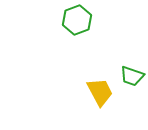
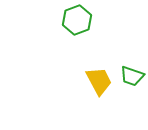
yellow trapezoid: moved 1 px left, 11 px up
